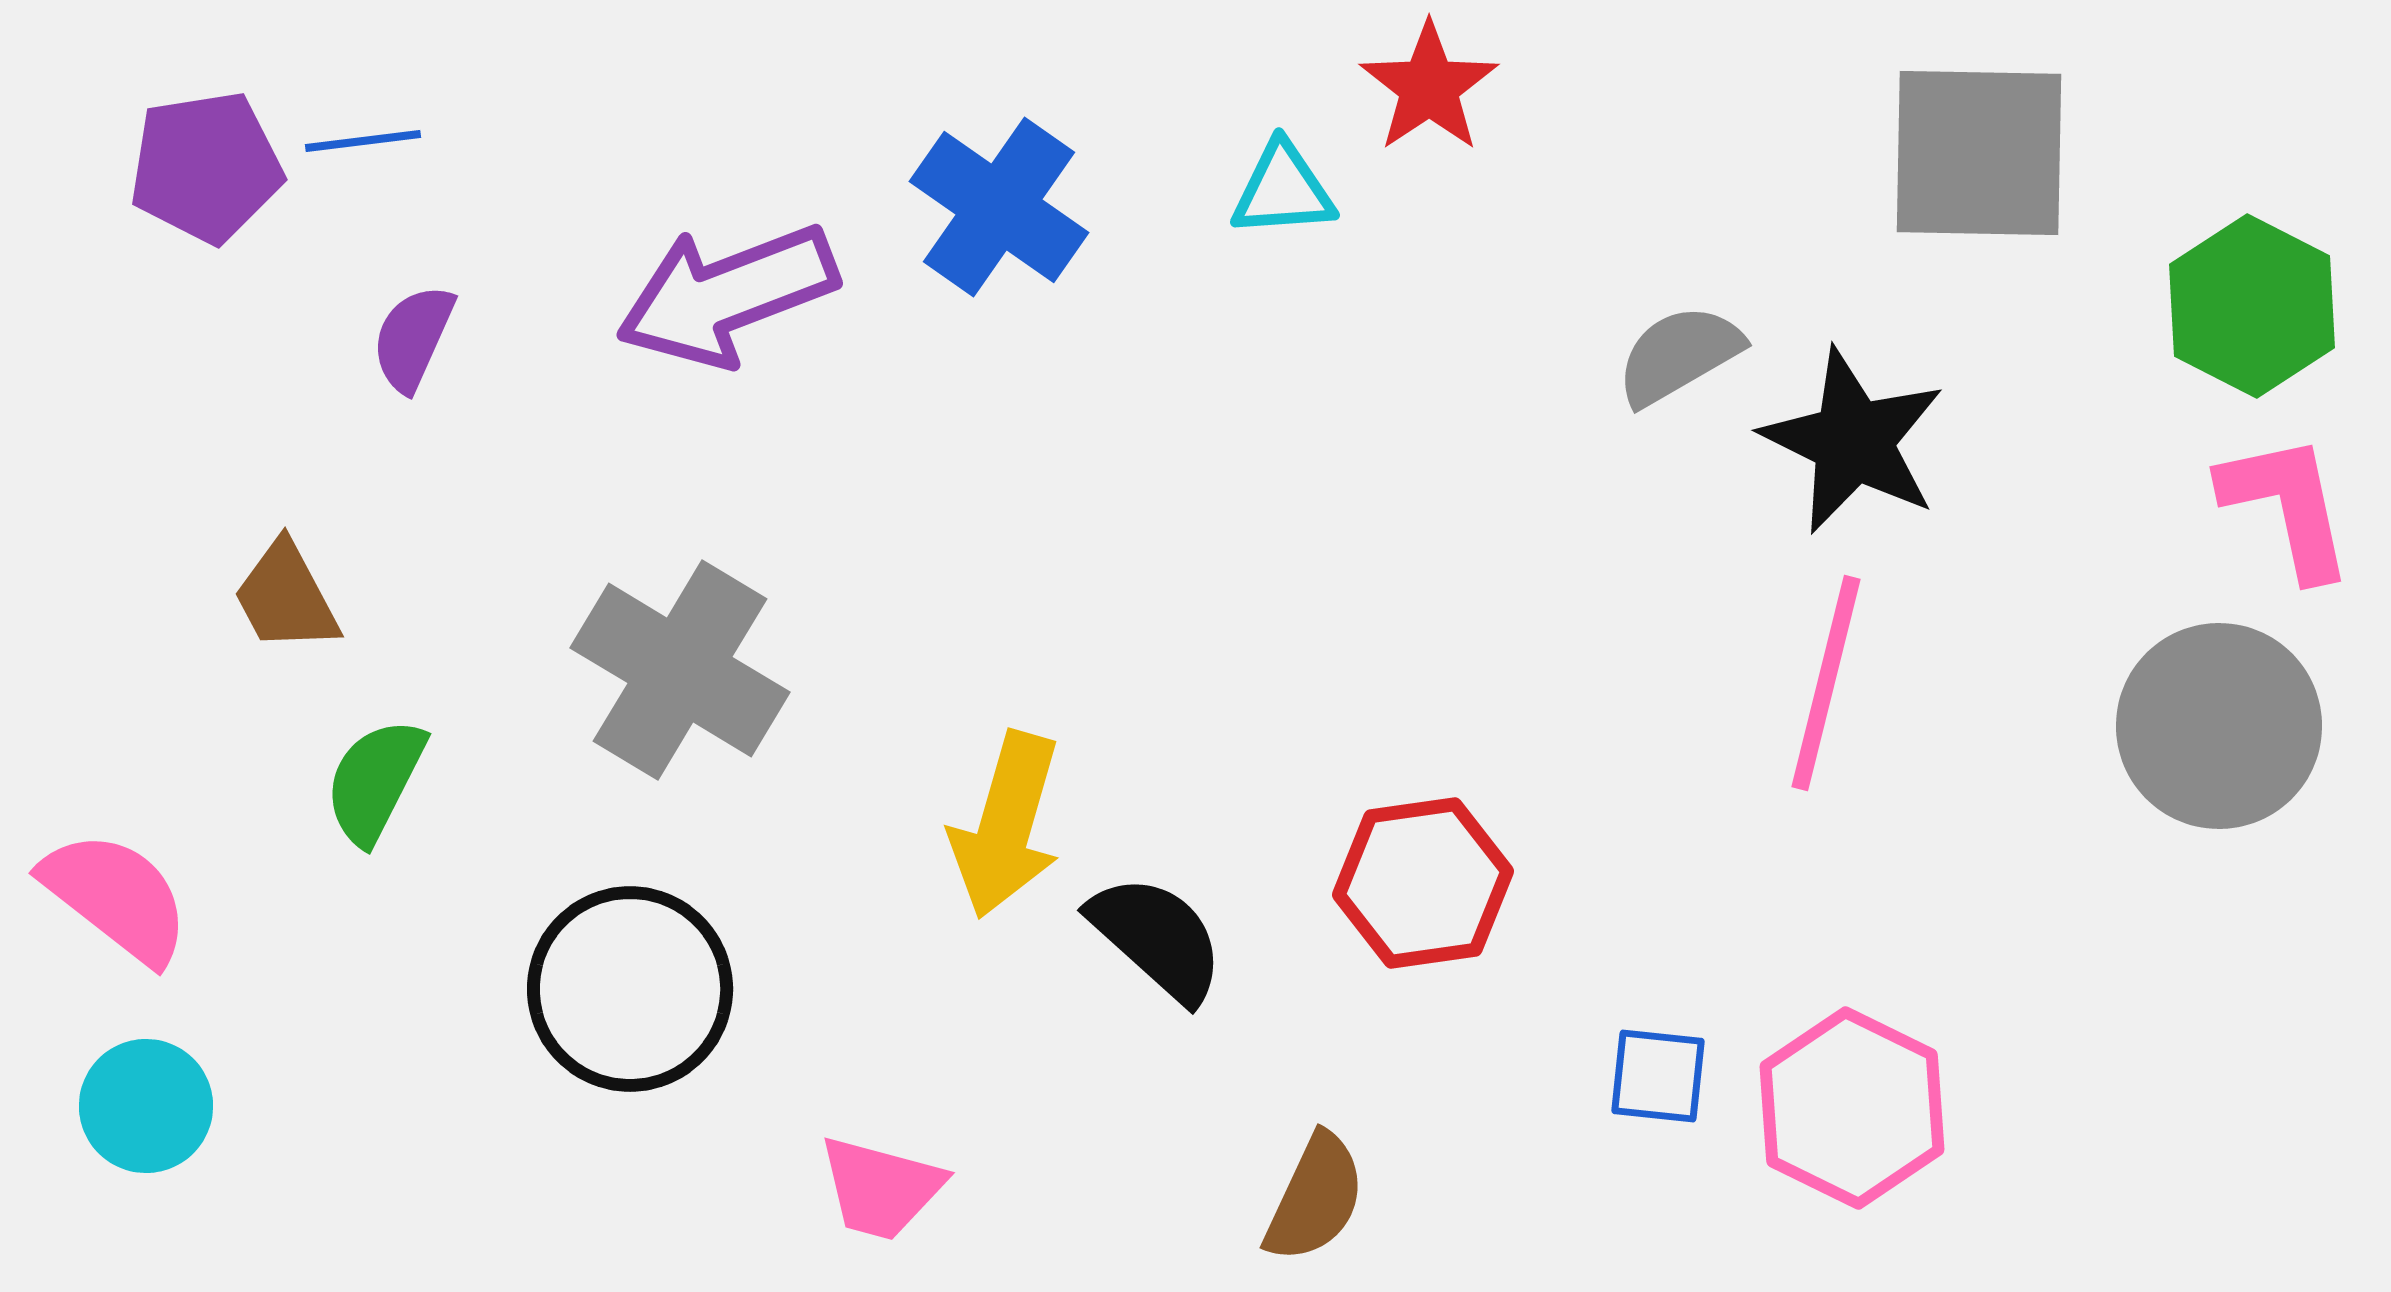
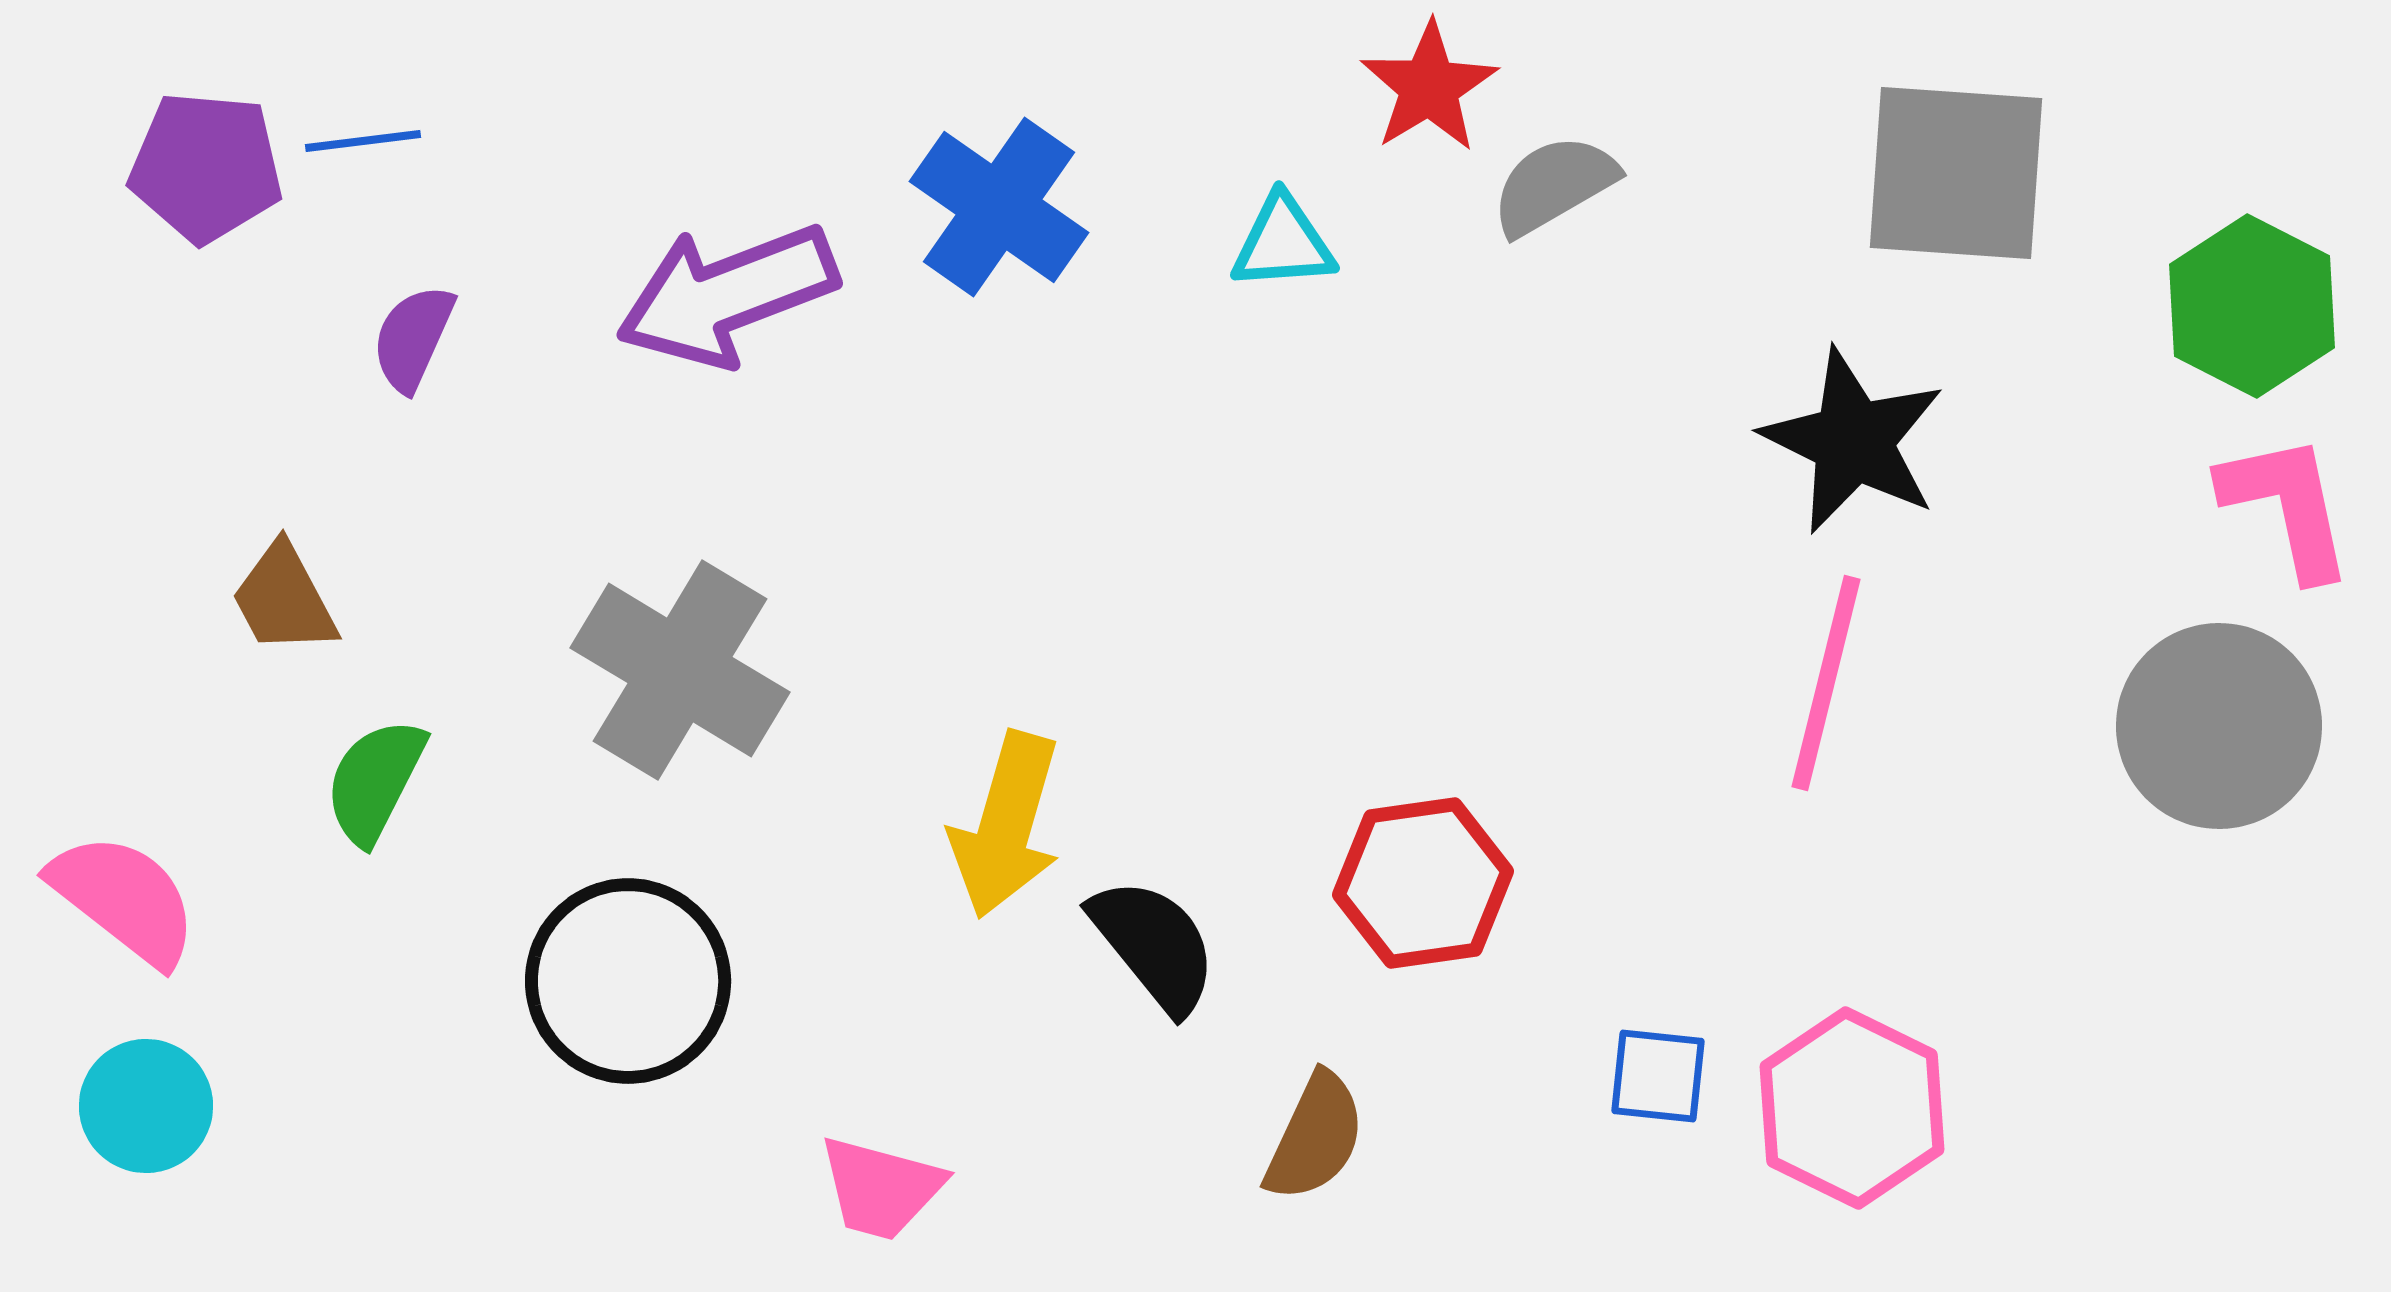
red star: rotated 3 degrees clockwise
gray square: moved 23 px left, 20 px down; rotated 3 degrees clockwise
purple pentagon: rotated 14 degrees clockwise
cyan triangle: moved 53 px down
gray semicircle: moved 125 px left, 170 px up
brown trapezoid: moved 2 px left, 2 px down
pink semicircle: moved 8 px right, 2 px down
black semicircle: moved 3 px left, 7 px down; rotated 9 degrees clockwise
black circle: moved 2 px left, 8 px up
brown semicircle: moved 61 px up
